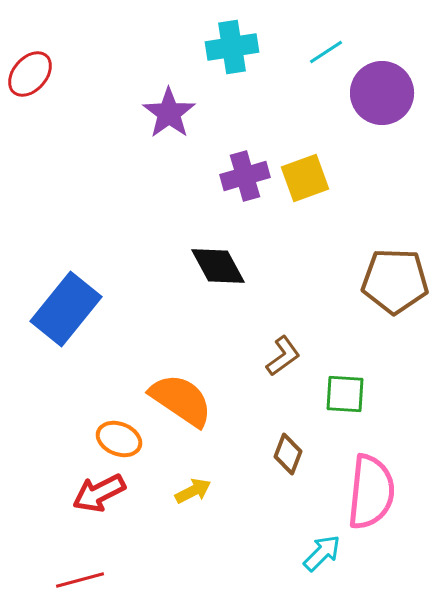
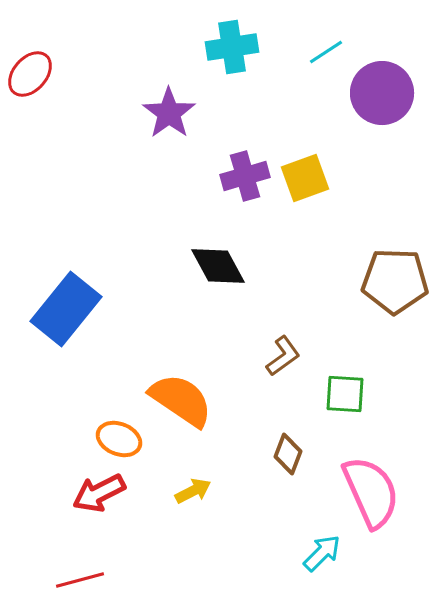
pink semicircle: rotated 30 degrees counterclockwise
